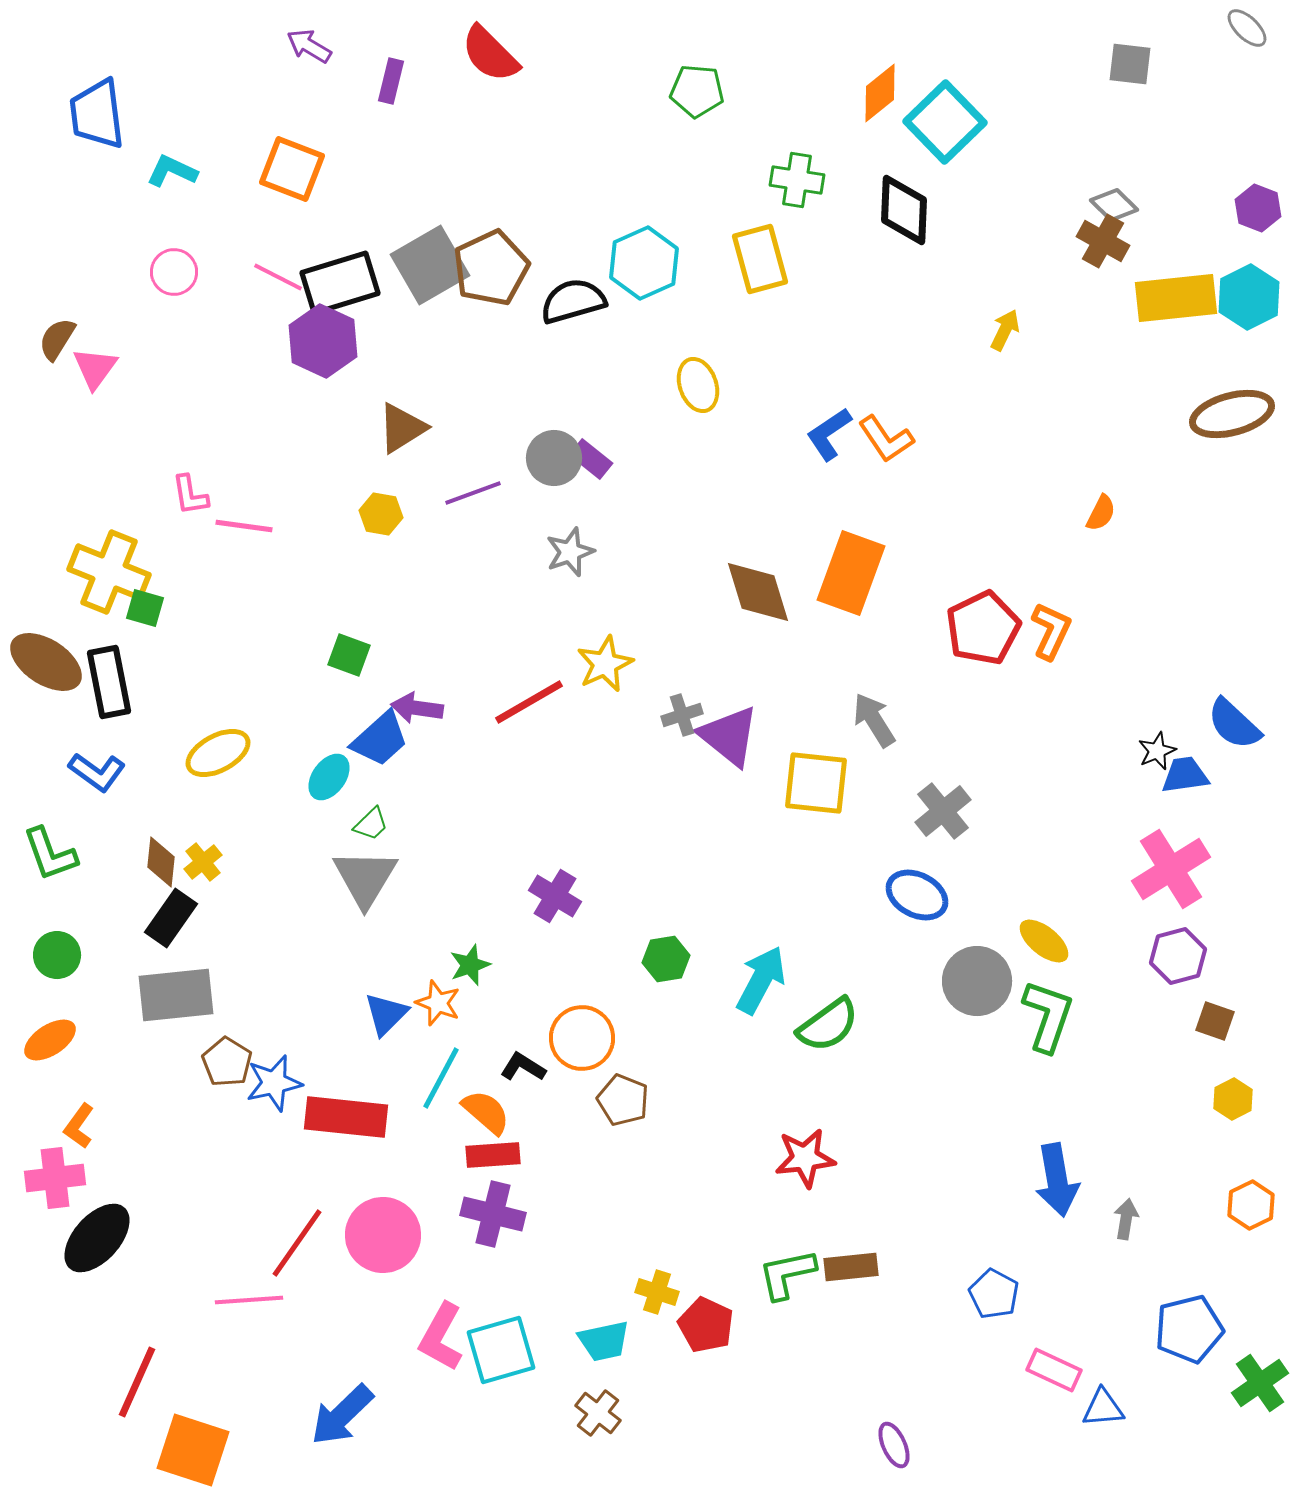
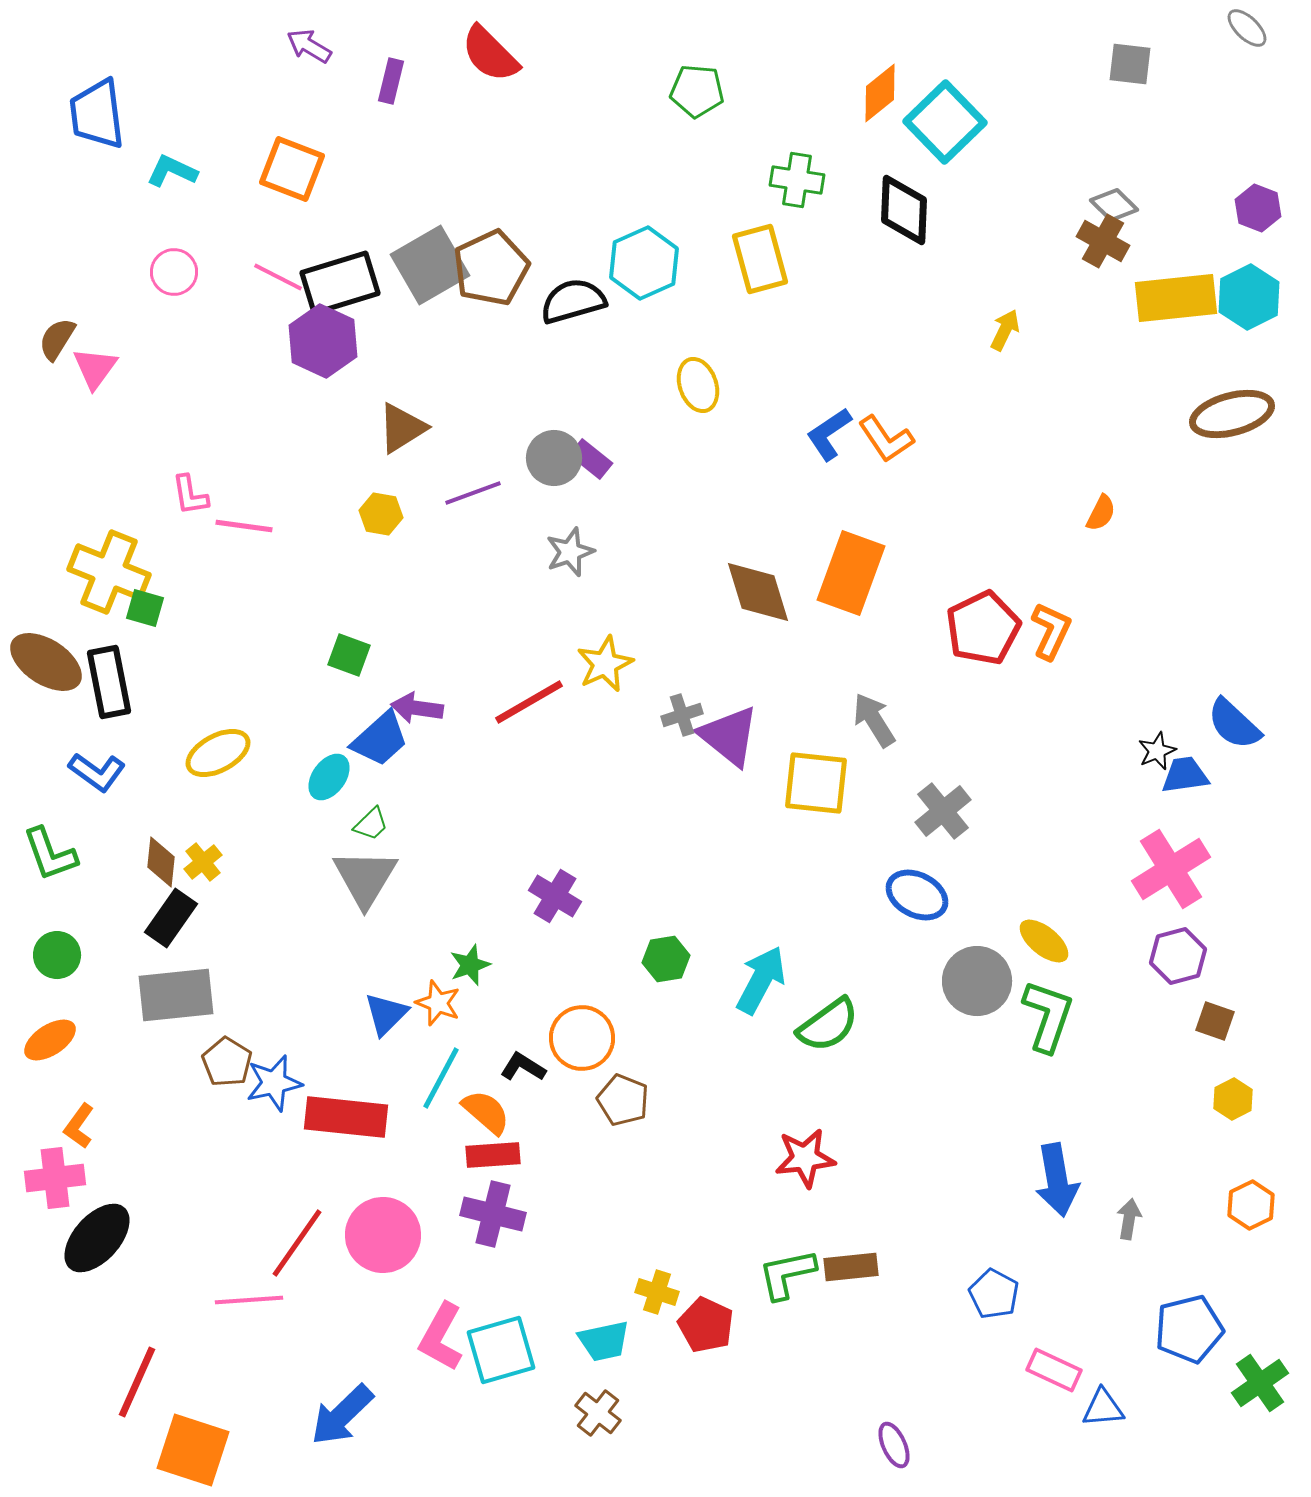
gray arrow at (1126, 1219): moved 3 px right
